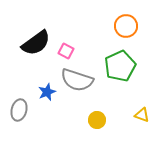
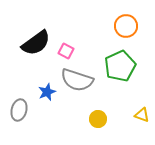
yellow circle: moved 1 px right, 1 px up
